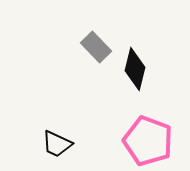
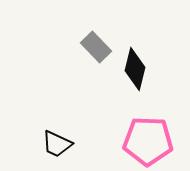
pink pentagon: rotated 18 degrees counterclockwise
